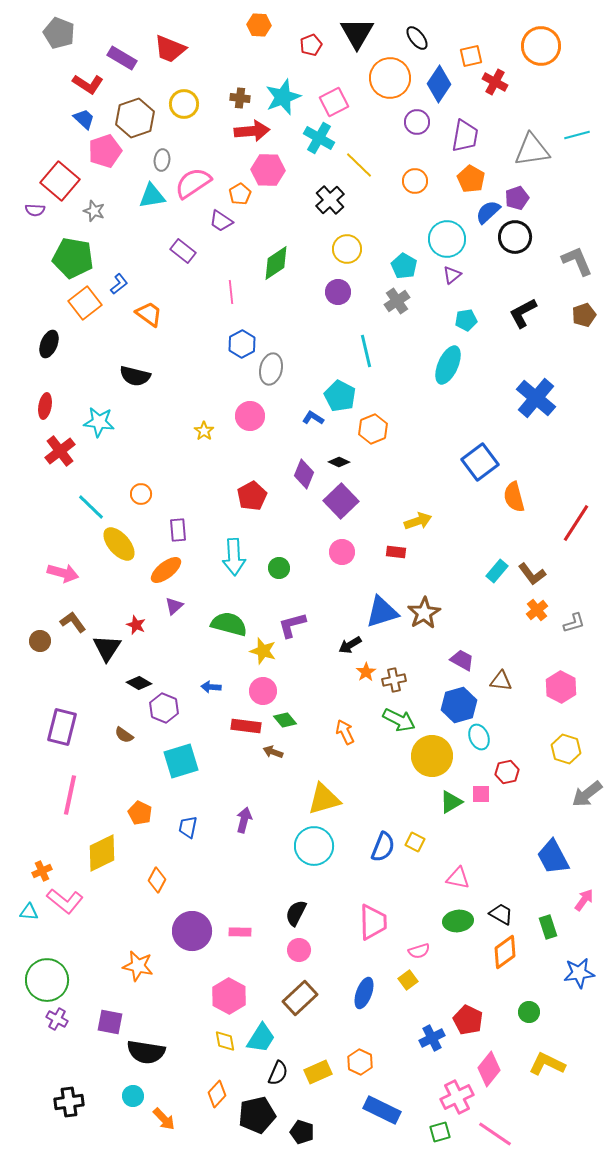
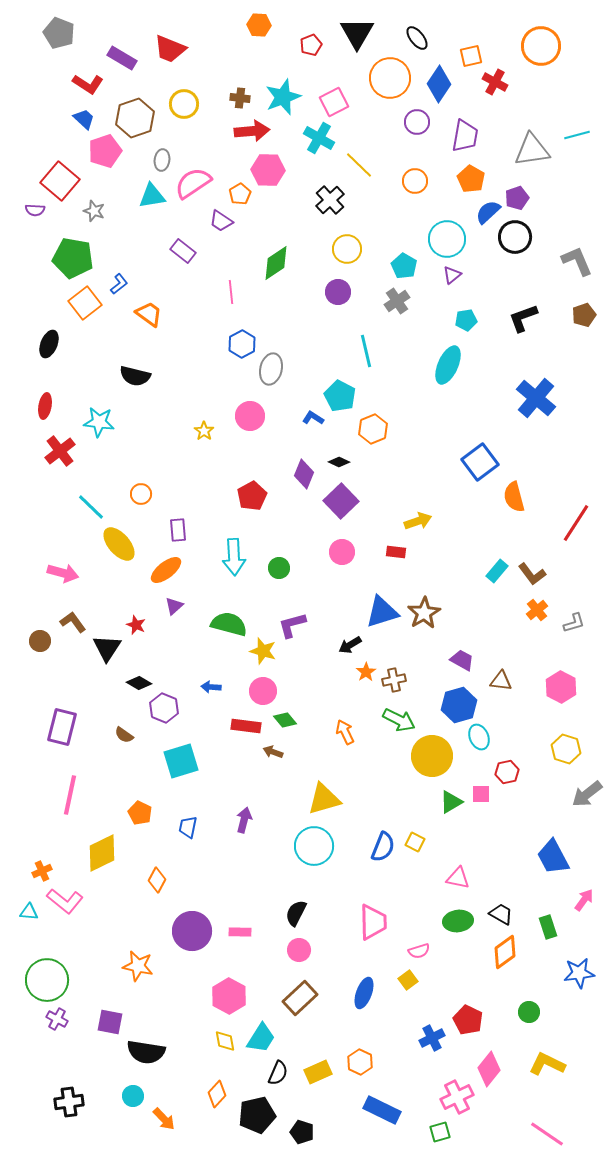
black L-shape at (523, 313): moved 5 px down; rotated 8 degrees clockwise
pink line at (495, 1134): moved 52 px right
